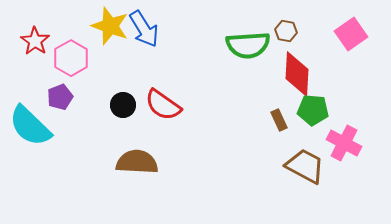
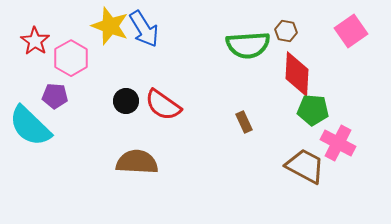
pink square: moved 3 px up
purple pentagon: moved 5 px left, 1 px up; rotated 25 degrees clockwise
black circle: moved 3 px right, 4 px up
brown rectangle: moved 35 px left, 2 px down
pink cross: moved 6 px left
